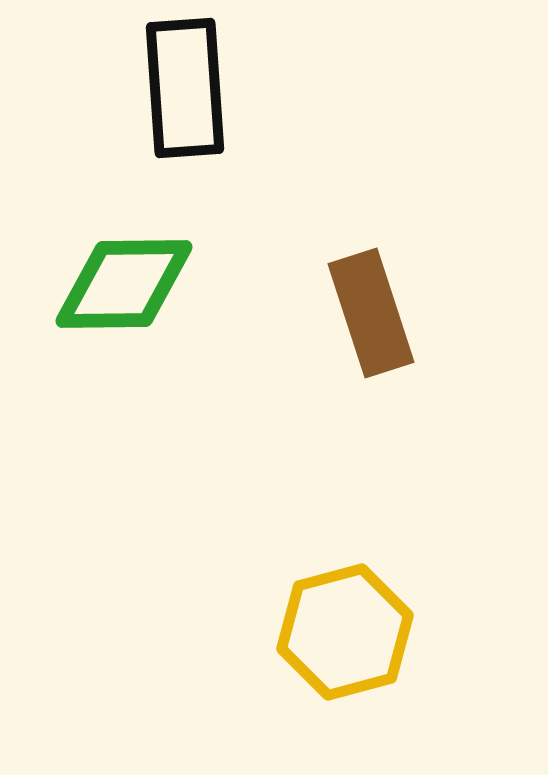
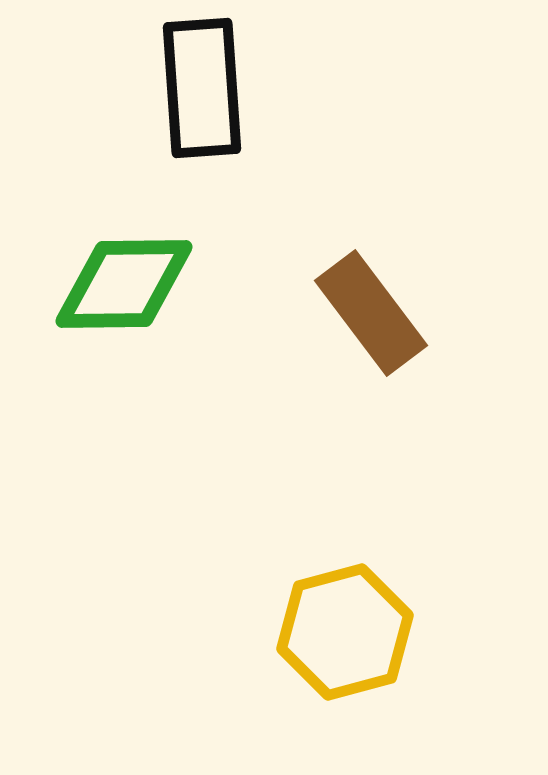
black rectangle: moved 17 px right
brown rectangle: rotated 19 degrees counterclockwise
